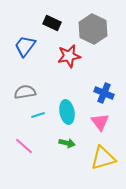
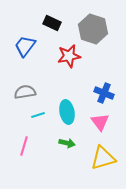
gray hexagon: rotated 8 degrees counterclockwise
pink line: rotated 66 degrees clockwise
